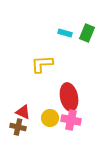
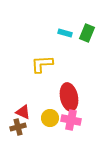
brown cross: rotated 28 degrees counterclockwise
